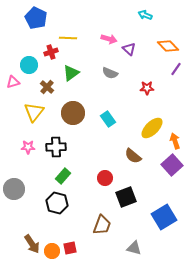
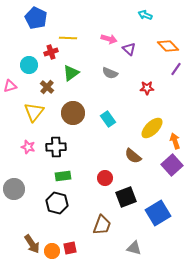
pink triangle: moved 3 px left, 4 px down
pink star: rotated 16 degrees clockwise
green rectangle: rotated 42 degrees clockwise
blue square: moved 6 px left, 4 px up
